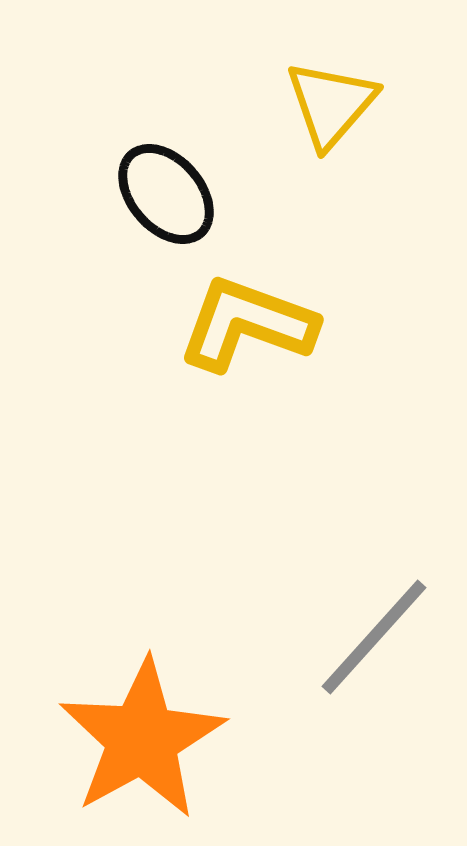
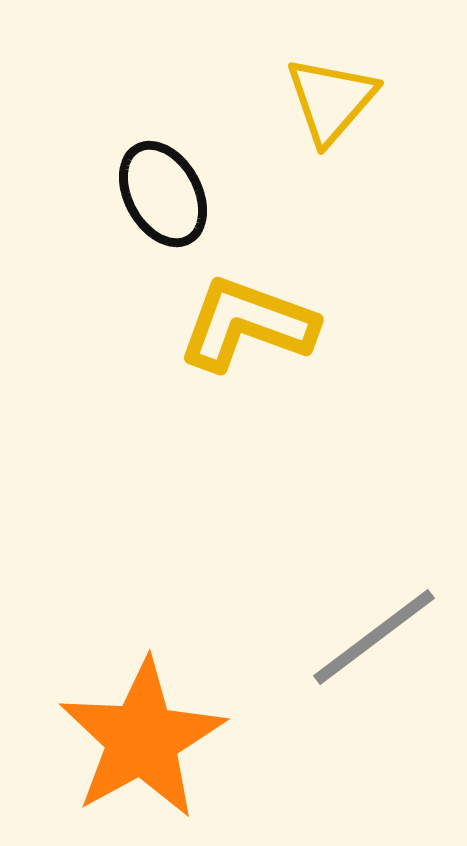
yellow triangle: moved 4 px up
black ellipse: moved 3 px left; rotated 12 degrees clockwise
gray line: rotated 11 degrees clockwise
